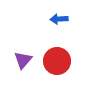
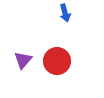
blue arrow: moved 6 px right, 6 px up; rotated 102 degrees counterclockwise
